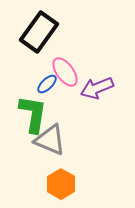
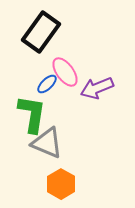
black rectangle: moved 2 px right
green L-shape: moved 1 px left
gray triangle: moved 3 px left, 3 px down
